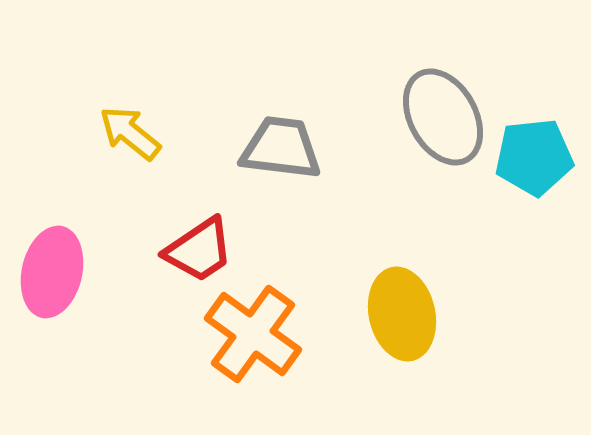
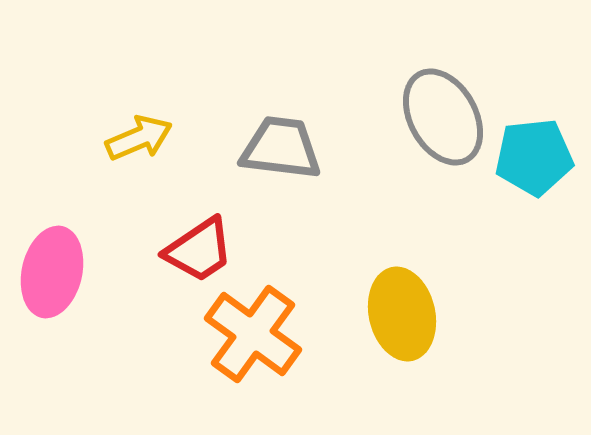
yellow arrow: moved 9 px right, 5 px down; rotated 118 degrees clockwise
